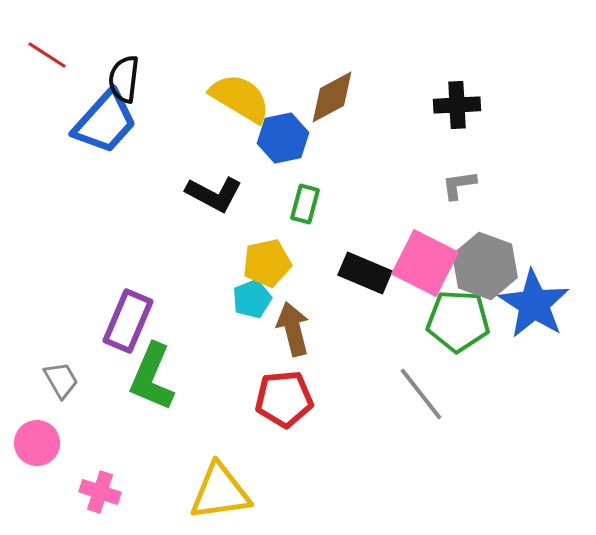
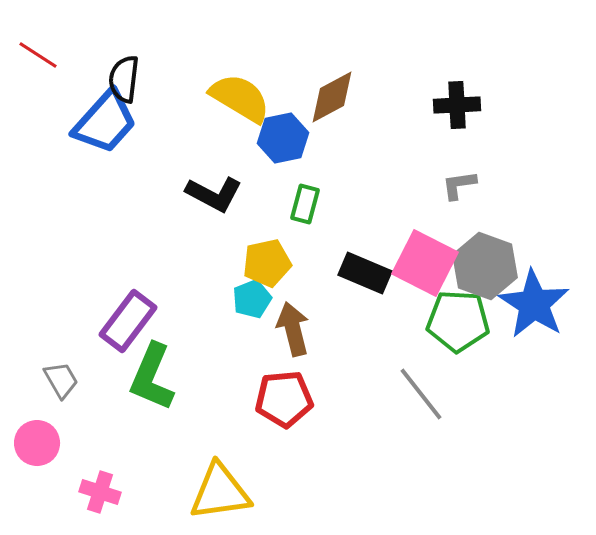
red line: moved 9 px left
purple rectangle: rotated 14 degrees clockwise
